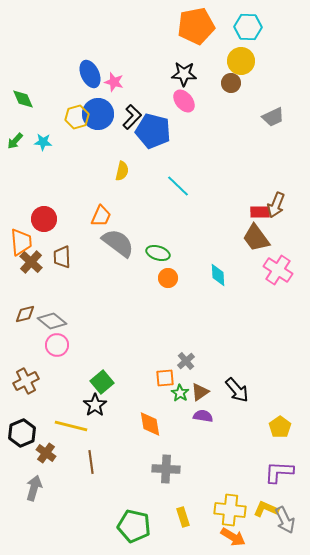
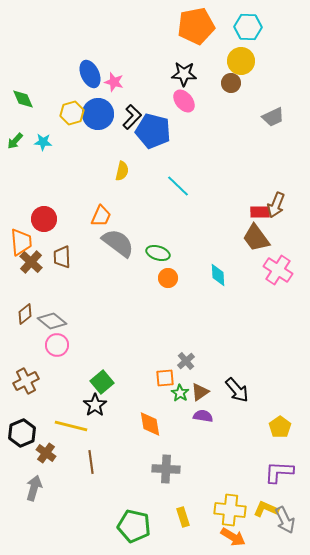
yellow hexagon at (77, 117): moved 5 px left, 4 px up
brown diamond at (25, 314): rotated 25 degrees counterclockwise
